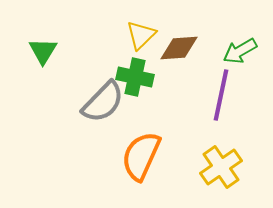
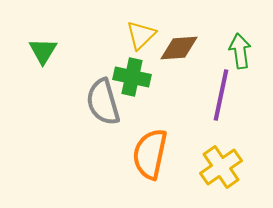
green arrow: rotated 112 degrees clockwise
green cross: moved 3 px left
gray semicircle: rotated 120 degrees clockwise
orange semicircle: moved 9 px right, 2 px up; rotated 12 degrees counterclockwise
